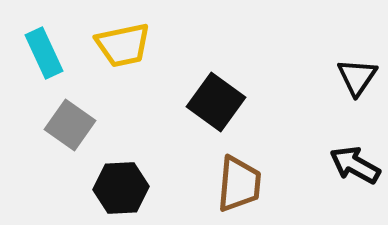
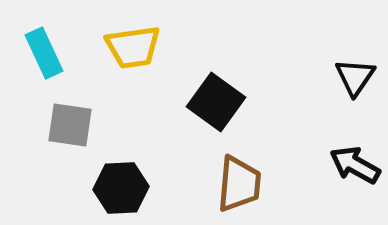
yellow trapezoid: moved 10 px right, 2 px down; rotated 4 degrees clockwise
black triangle: moved 2 px left
gray square: rotated 27 degrees counterclockwise
